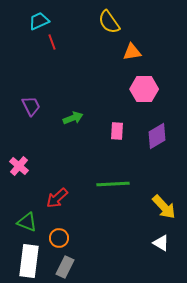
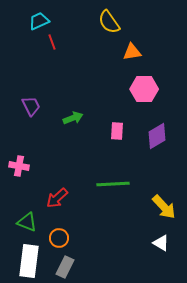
pink cross: rotated 30 degrees counterclockwise
